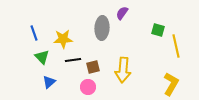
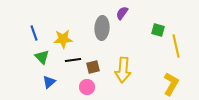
pink circle: moved 1 px left
